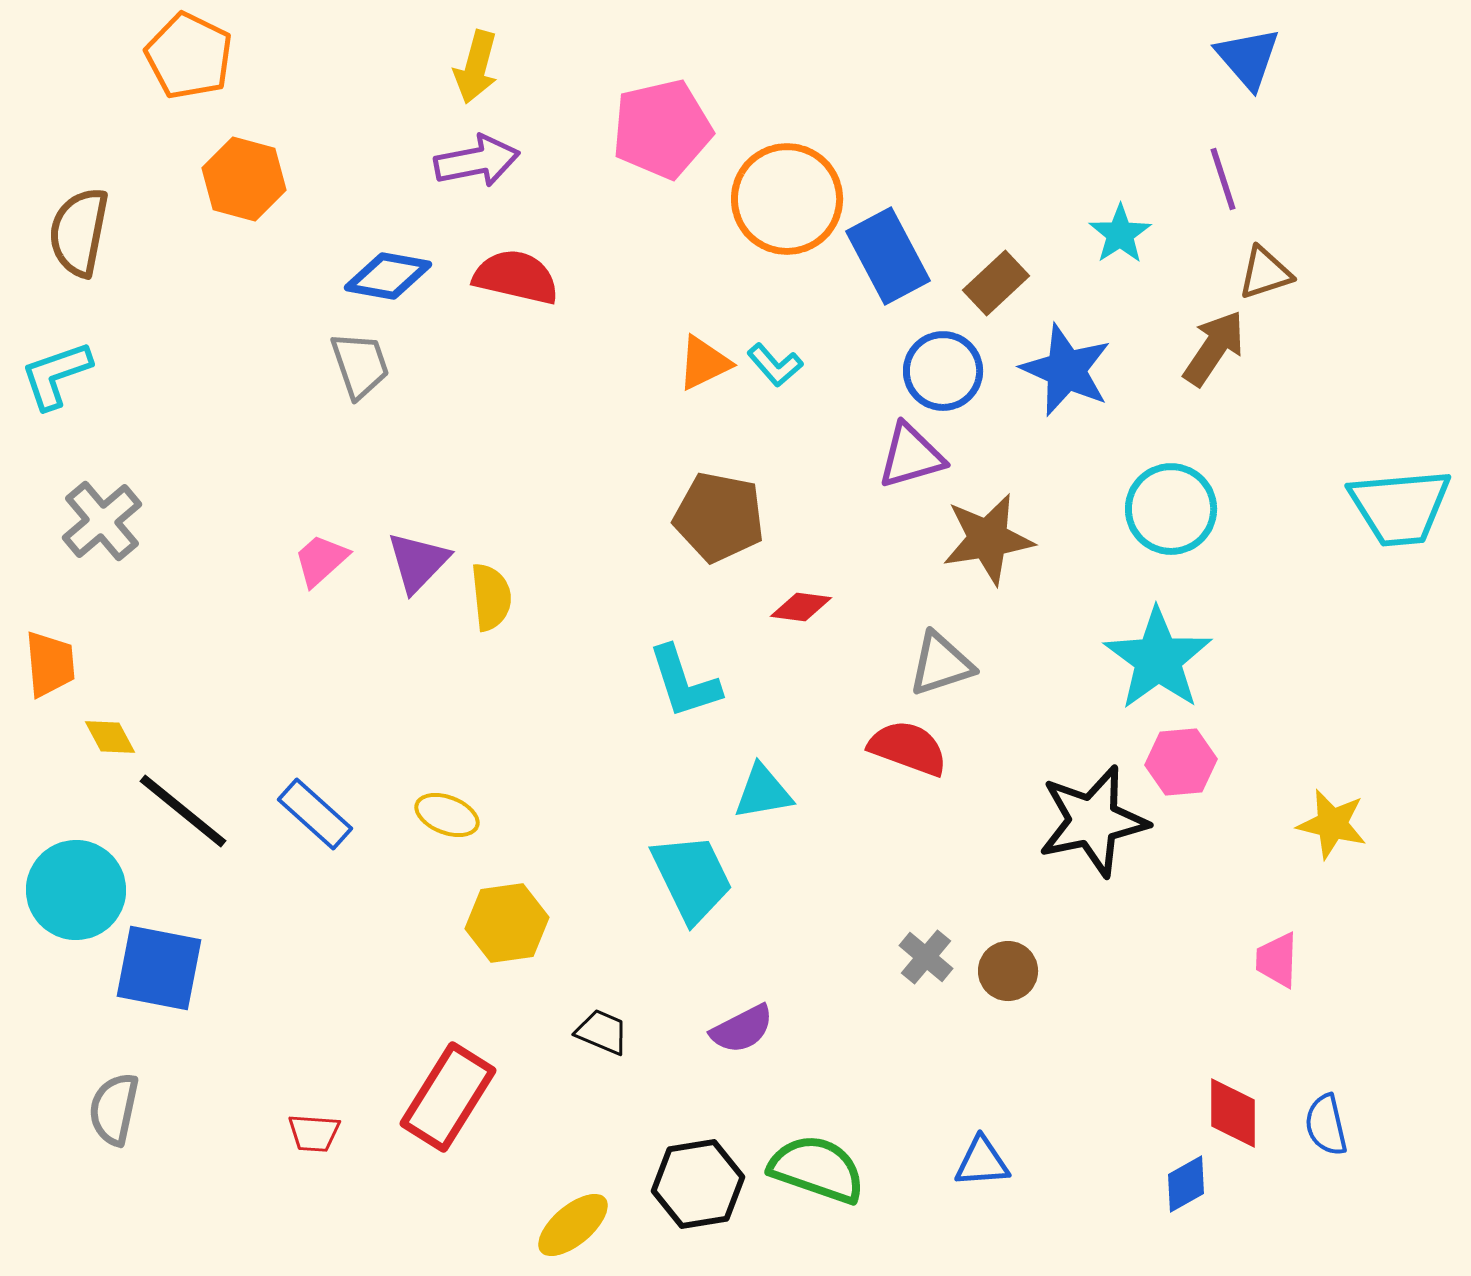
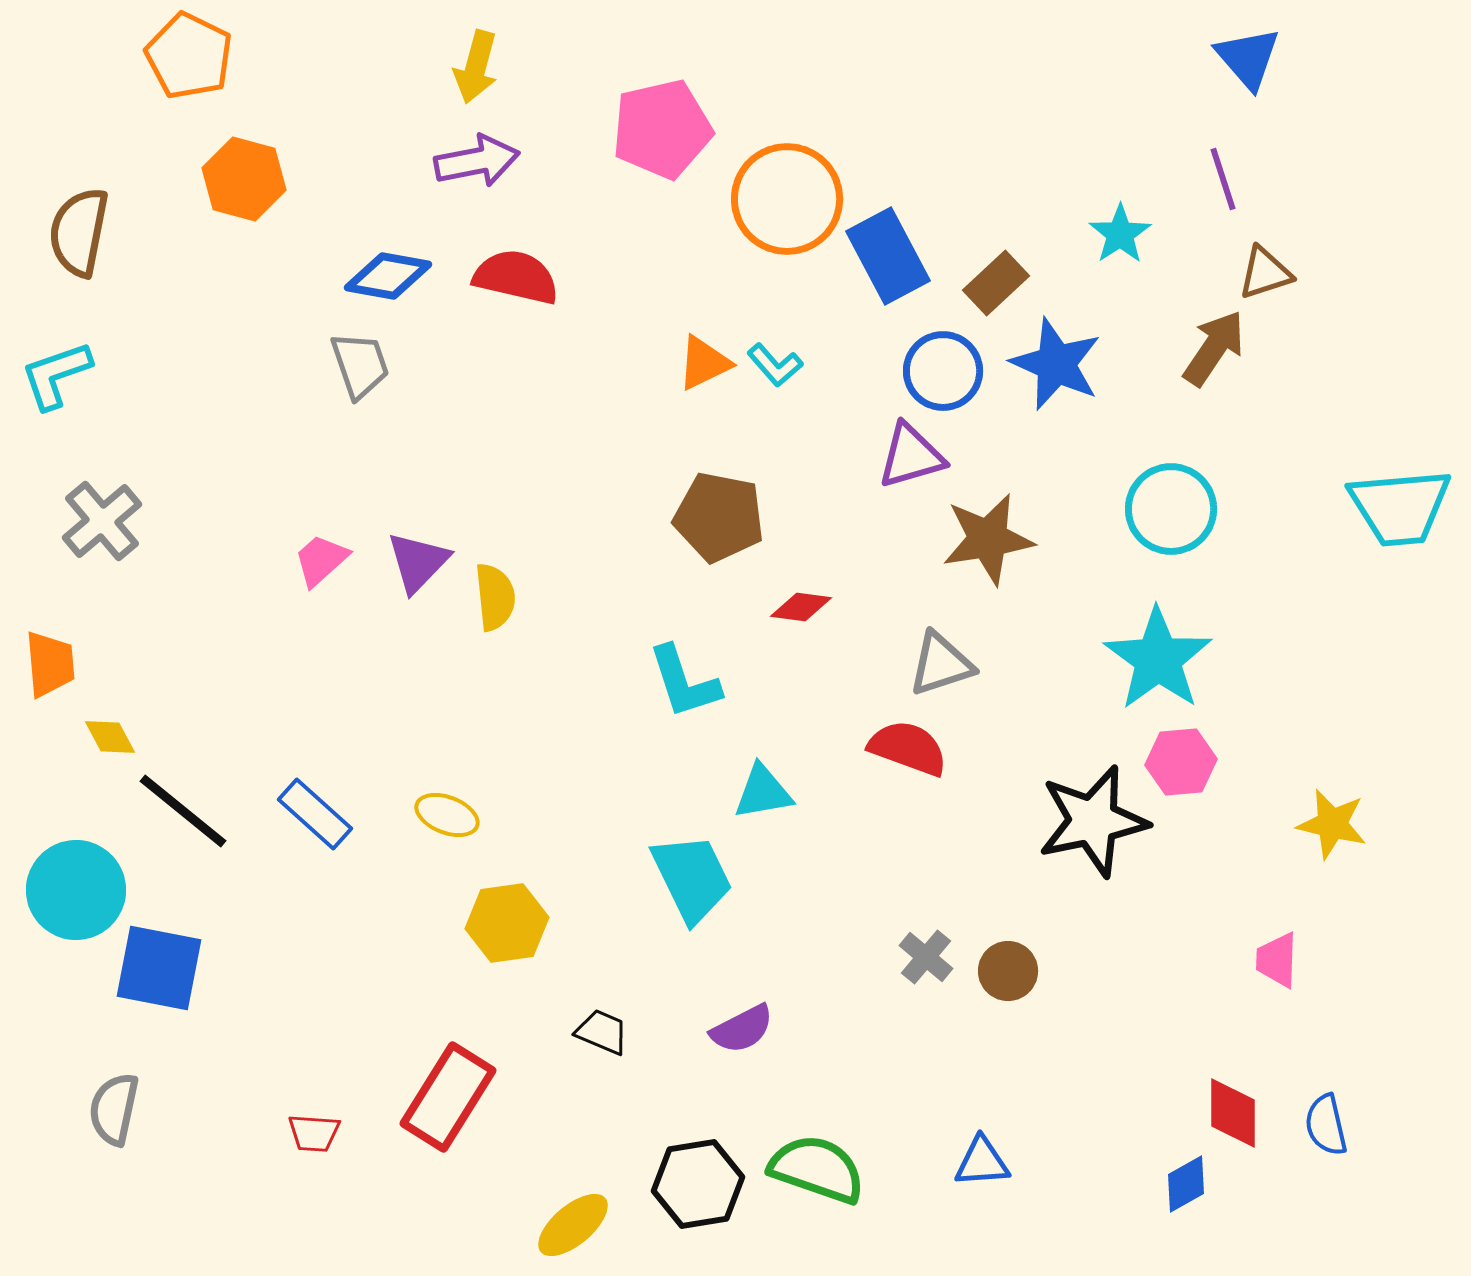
blue star at (1066, 370): moved 10 px left, 6 px up
yellow semicircle at (491, 597): moved 4 px right
